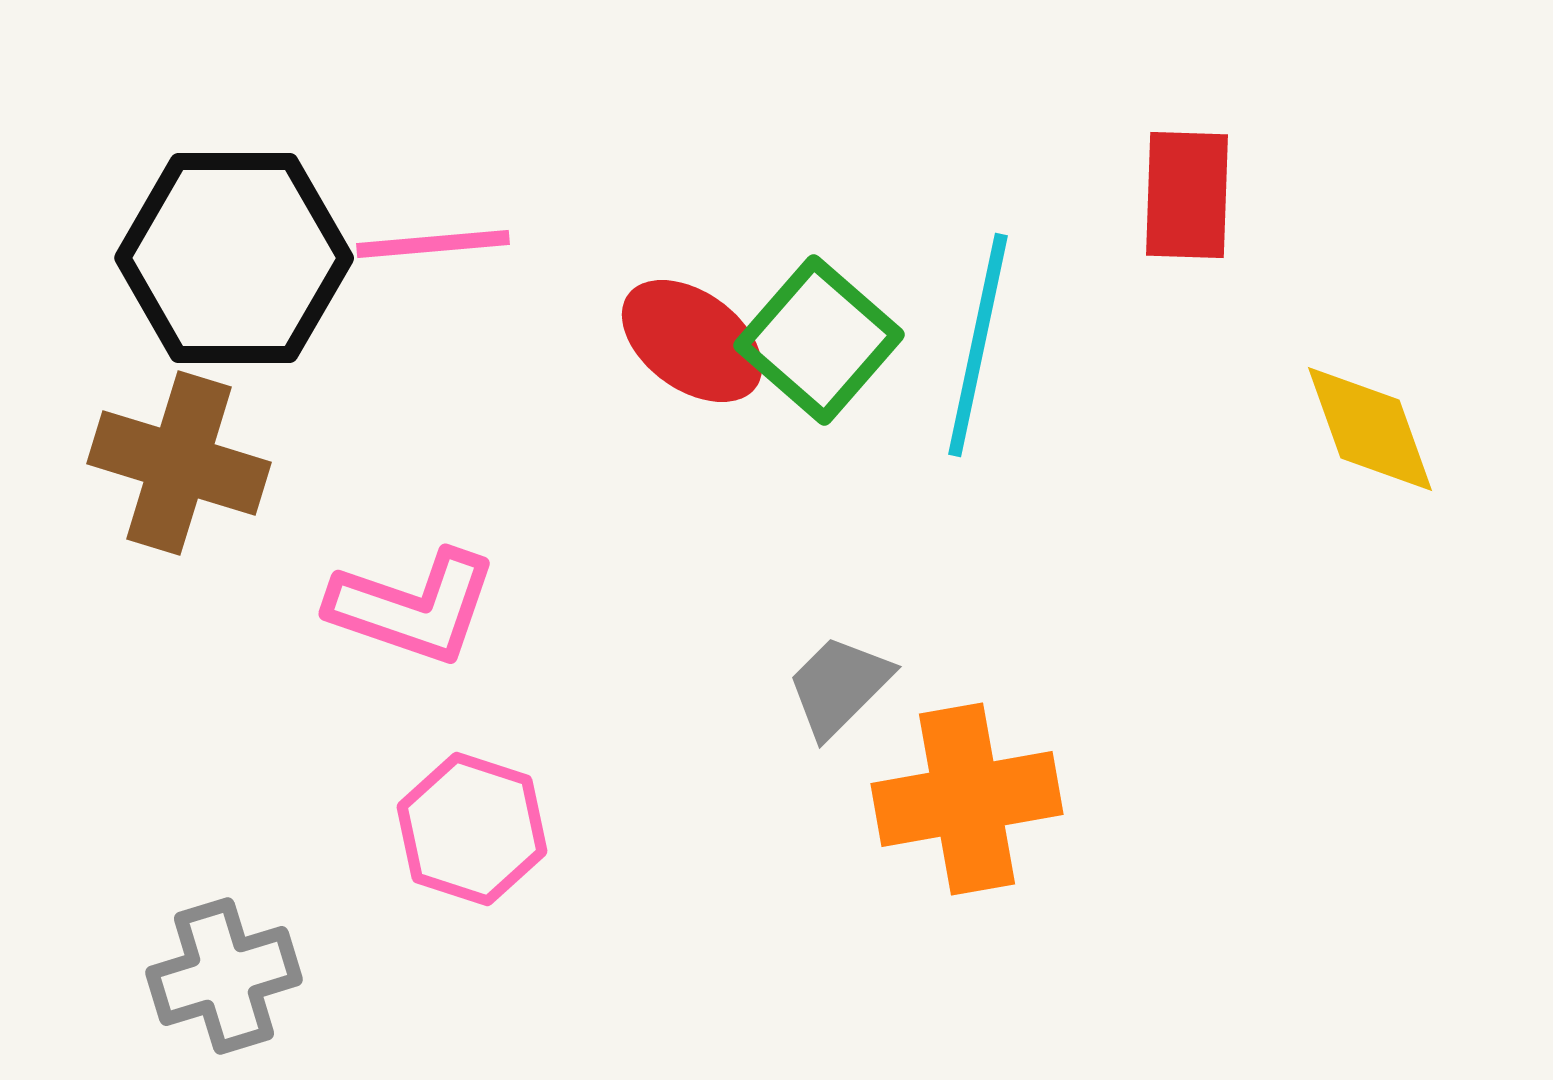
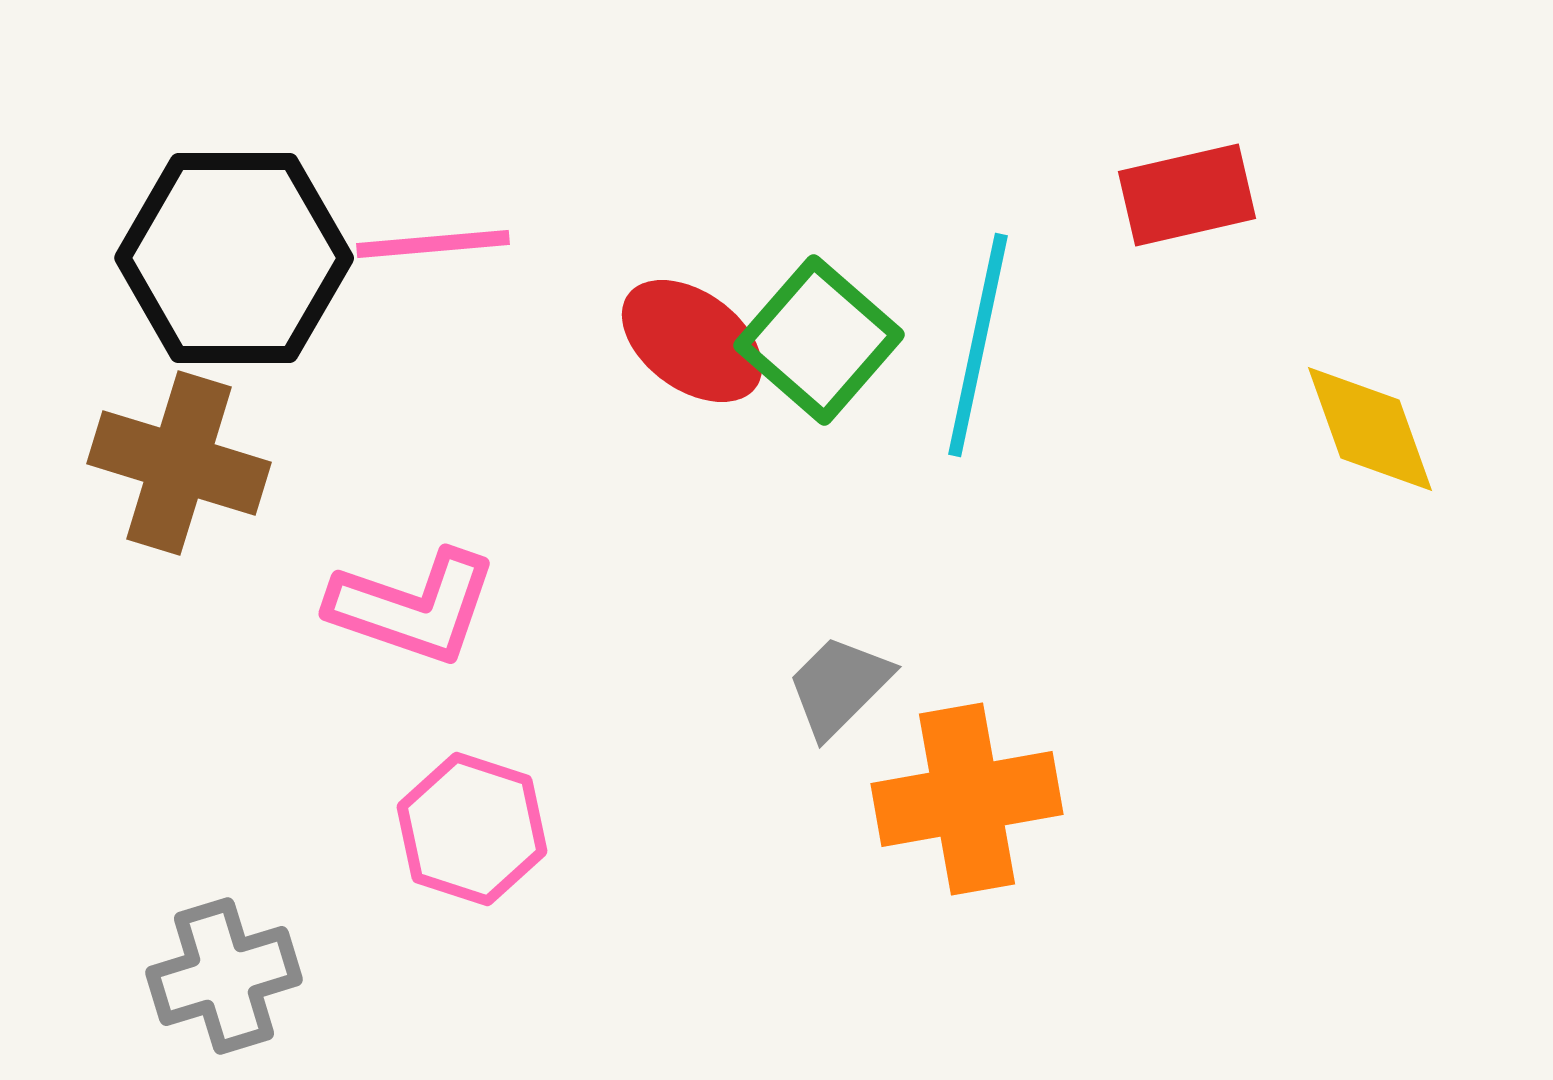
red rectangle: rotated 75 degrees clockwise
